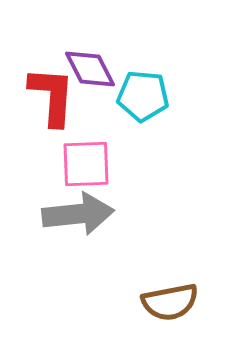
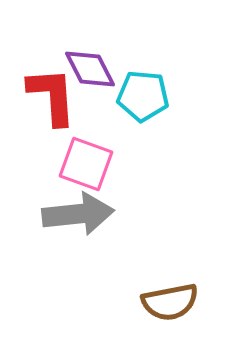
red L-shape: rotated 8 degrees counterclockwise
pink square: rotated 22 degrees clockwise
